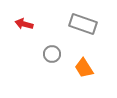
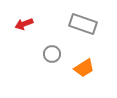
red arrow: rotated 36 degrees counterclockwise
orange trapezoid: rotated 90 degrees counterclockwise
